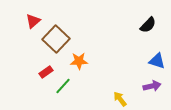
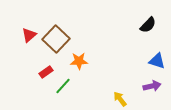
red triangle: moved 4 px left, 14 px down
